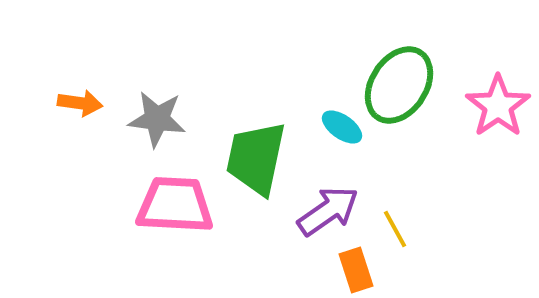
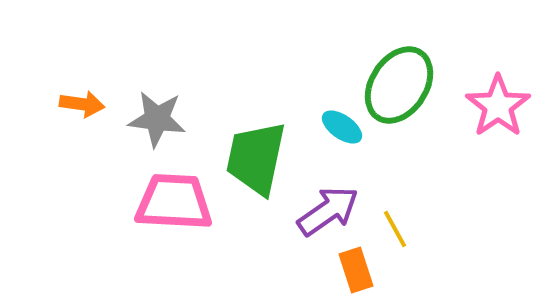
orange arrow: moved 2 px right, 1 px down
pink trapezoid: moved 1 px left, 3 px up
